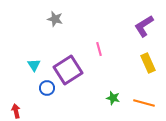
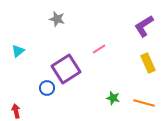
gray star: moved 2 px right
pink line: rotated 72 degrees clockwise
cyan triangle: moved 16 px left, 14 px up; rotated 24 degrees clockwise
purple square: moved 2 px left, 1 px up
